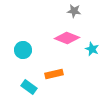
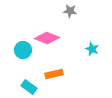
gray star: moved 4 px left
pink diamond: moved 20 px left
